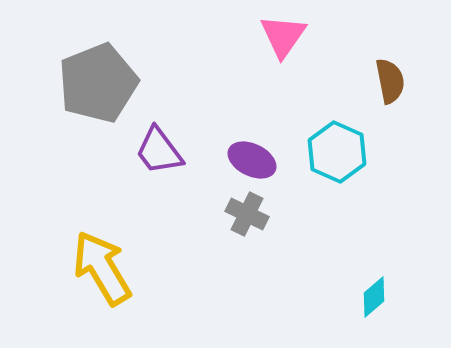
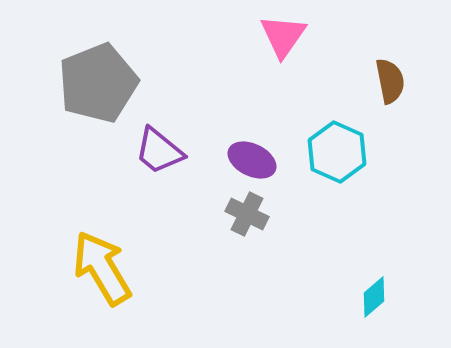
purple trapezoid: rotated 14 degrees counterclockwise
